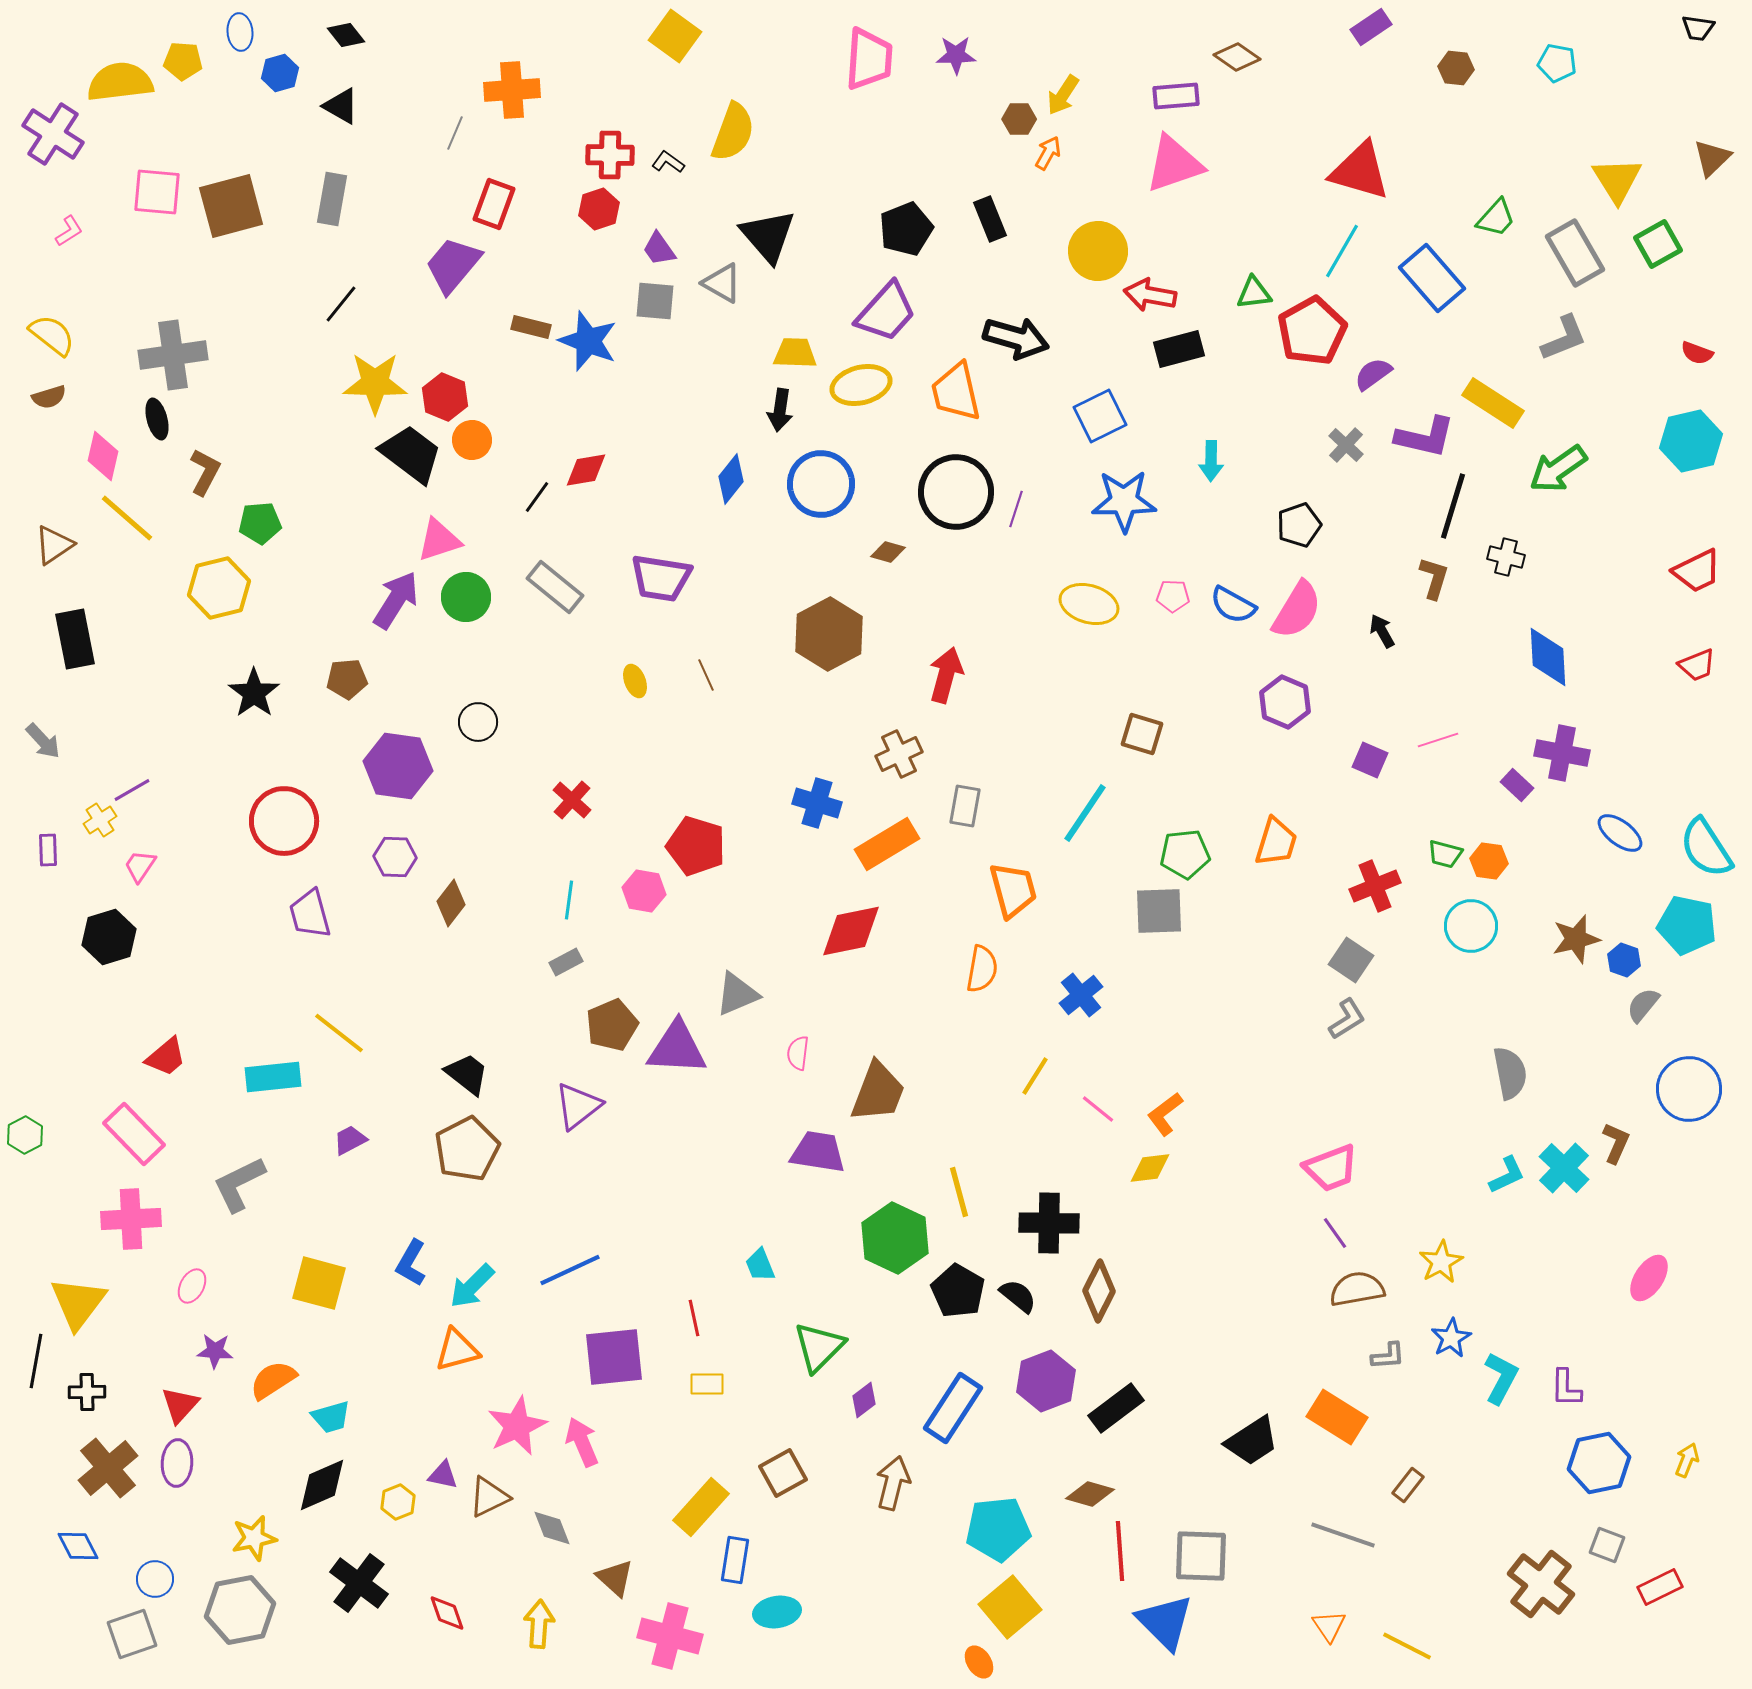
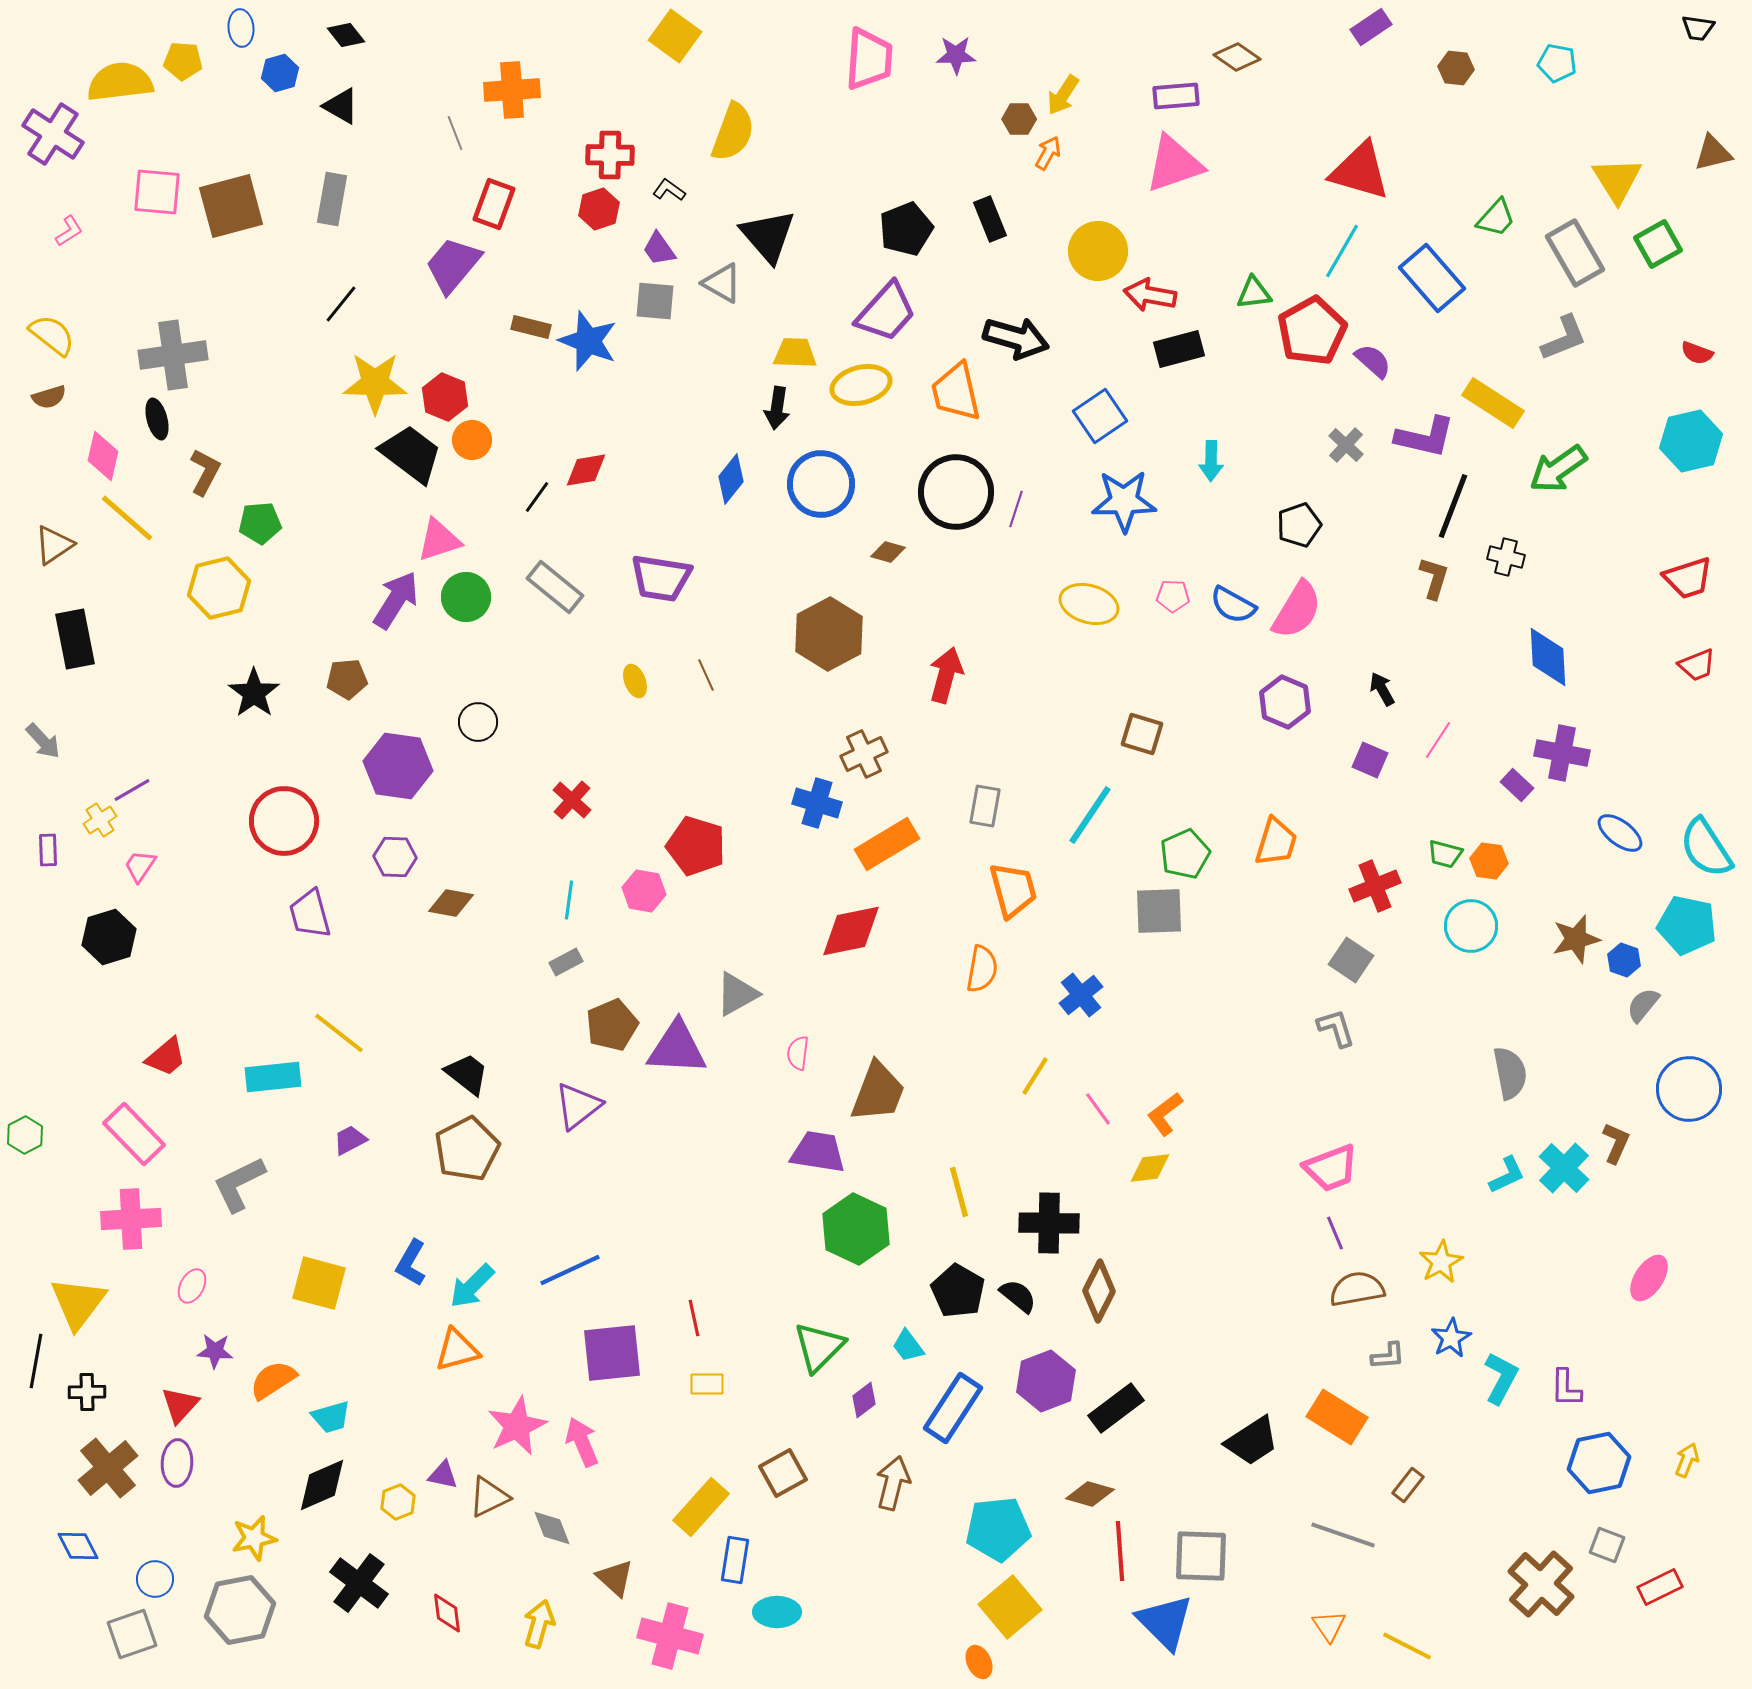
blue ellipse at (240, 32): moved 1 px right, 4 px up
gray line at (455, 133): rotated 44 degrees counterclockwise
brown triangle at (1712, 158): moved 1 px right, 5 px up; rotated 30 degrees clockwise
black L-shape at (668, 162): moved 1 px right, 28 px down
purple semicircle at (1373, 374): moved 13 px up; rotated 78 degrees clockwise
black arrow at (780, 410): moved 3 px left, 2 px up
blue square at (1100, 416): rotated 8 degrees counterclockwise
black line at (1453, 506): rotated 4 degrees clockwise
red trapezoid at (1697, 571): moved 9 px left, 7 px down; rotated 8 degrees clockwise
black arrow at (1382, 631): moved 58 px down
pink line at (1438, 740): rotated 39 degrees counterclockwise
brown cross at (899, 754): moved 35 px left
gray rectangle at (965, 806): moved 20 px right
cyan line at (1085, 813): moved 5 px right, 2 px down
green pentagon at (1185, 854): rotated 18 degrees counterclockwise
brown diamond at (451, 903): rotated 63 degrees clockwise
gray triangle at (737, 994): rotated 6 degrees counterclockwise
gray L-shape at (1347, 1019): moved 11 px left, 9 px down; rotated 75 degrees counterclockwise
pink line at (1098, 1109): rotated 15 degrees clockwise
purple line at (1335, 1233): rotated 12 degrees clockwise
green hexagon at (895, 1238): moved 39 px left, 9 px up
cyan trapezoid at (760, 1265): moved 148 px right, 81 px down; rotated 15 degrees counterclockwise
purple square at (614, 1357): moved 2 px left, 4 px up
brown cross at (1541, 1584): rotated 4 degrees clockwise
cyan ellipse at (777, 1612): rotated 9 degrees clockwise
red diamond at (447, 1613): rotated 12 degrees clockwise
yellow arrow at (539, 1624): rotated 12 degrees clockwise
orange ellipse at (979, 1662): rotated 8 degrees clockwise
